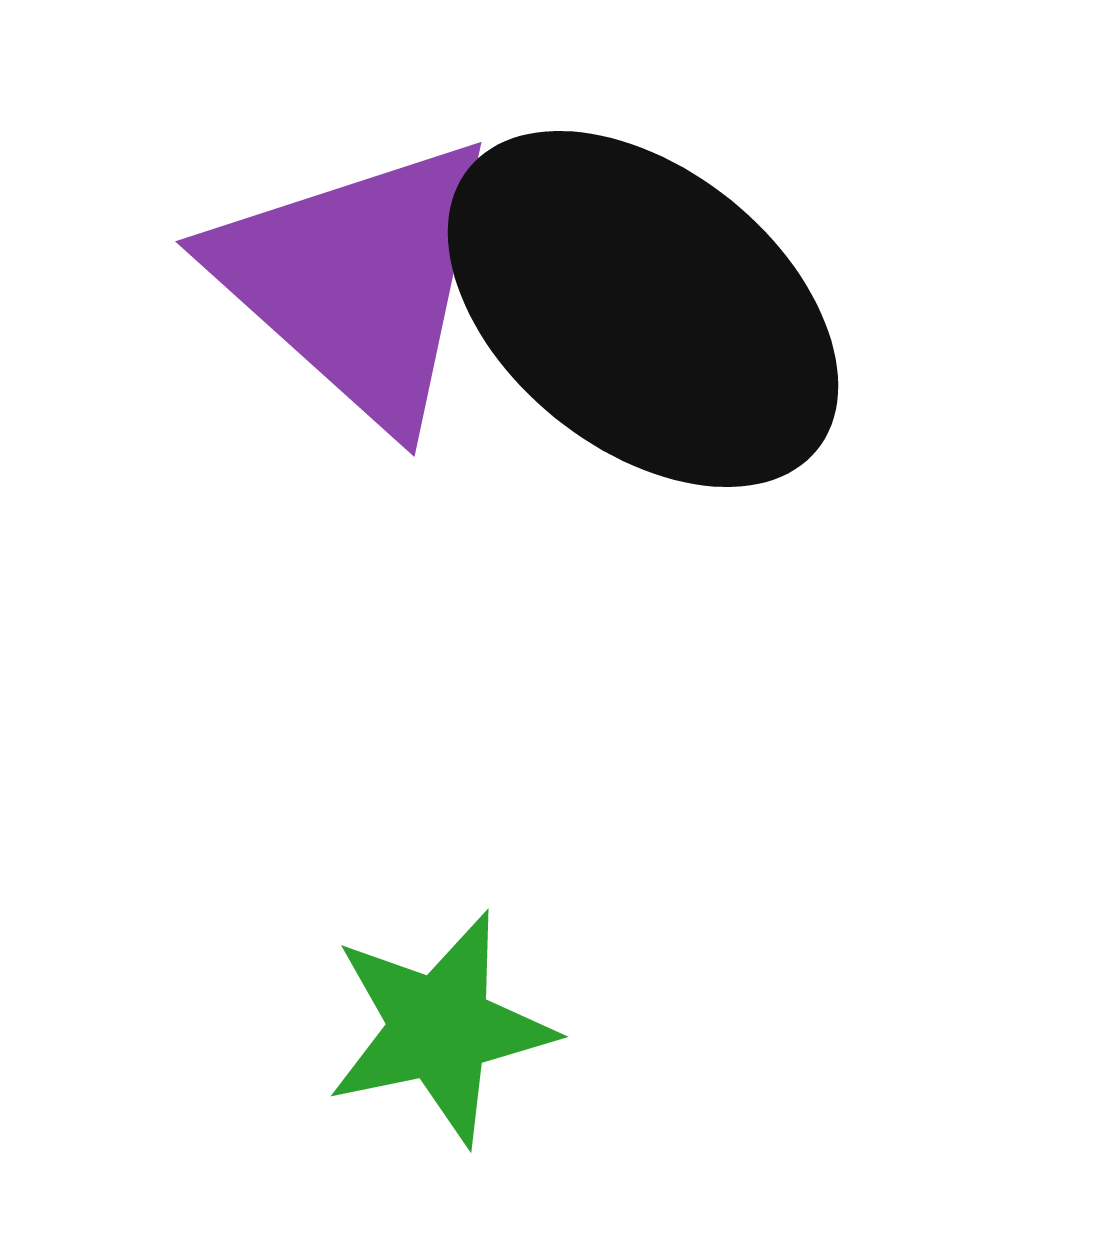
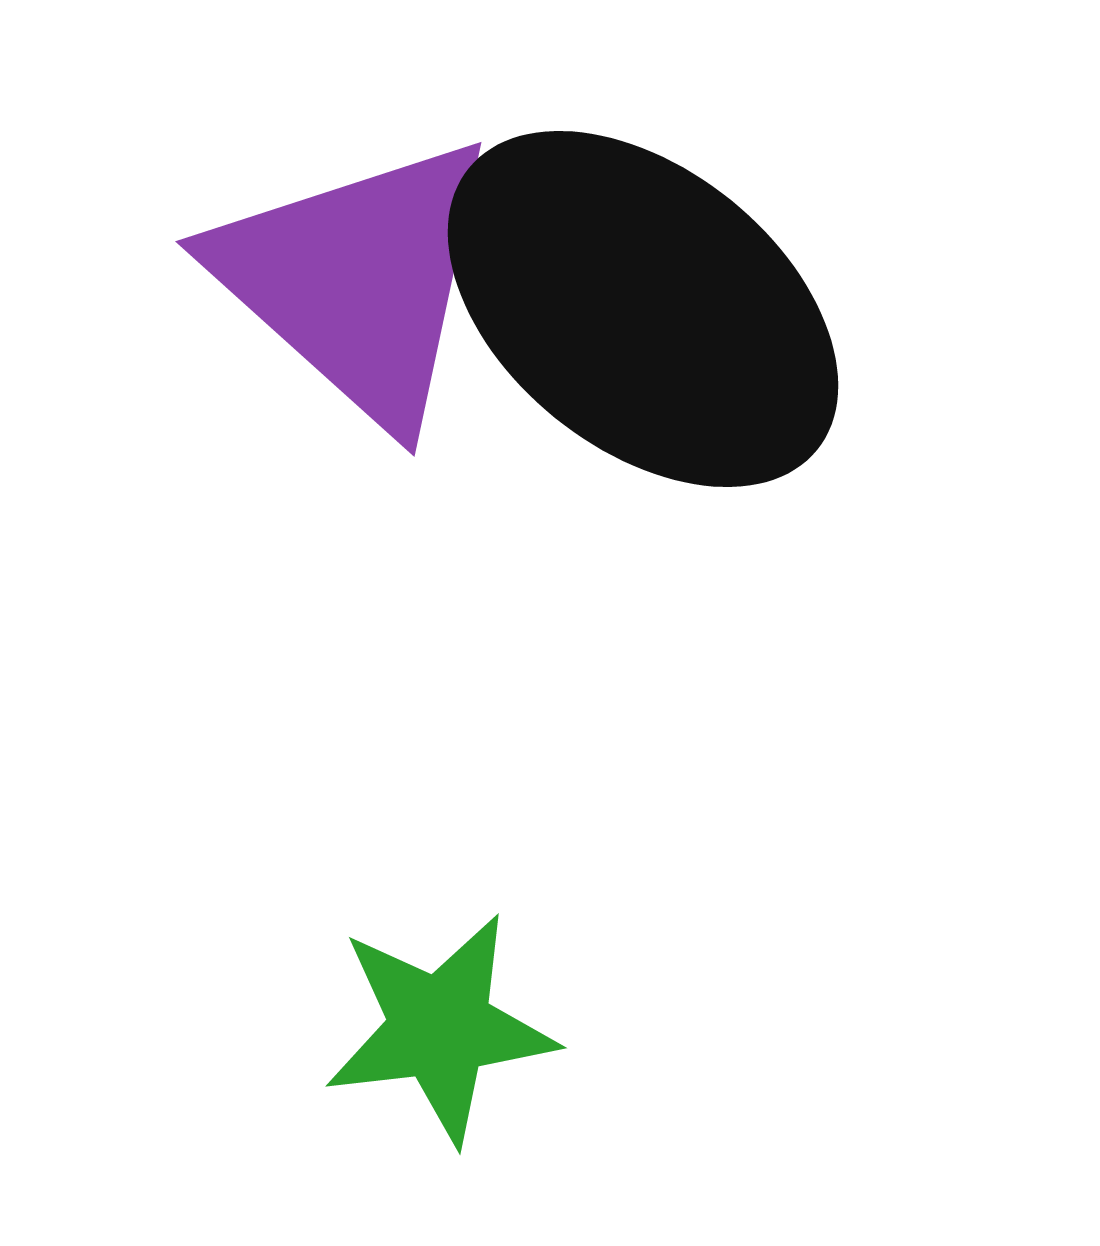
green star: rotated 5 degrees clockwise
